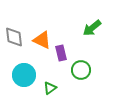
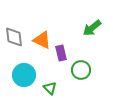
green triangle: rotated 40 degrees counterclockwise
